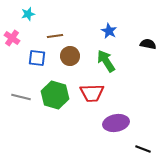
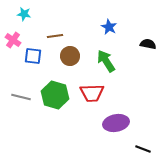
cyan star: moved 4 px left; rotated 24 degrees clockwise
blue star: moved 4 px up
pink cross: moved 1 px right, 2 px down
blue square: moved 4 px left, 2 px up
